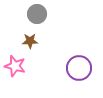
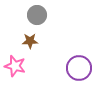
gray circle: moved 1 px down
